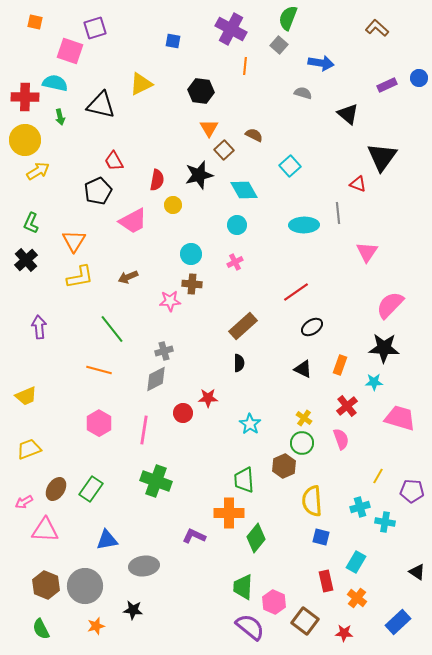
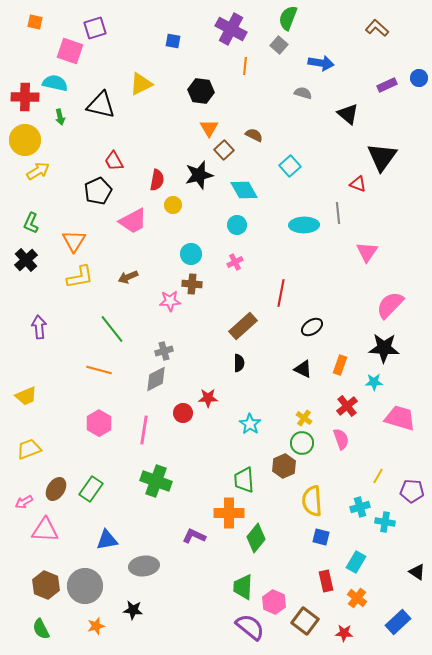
red line at (296, 292): moved 15 px left, 1 px down; rotated 44 degrees counterclockwise
